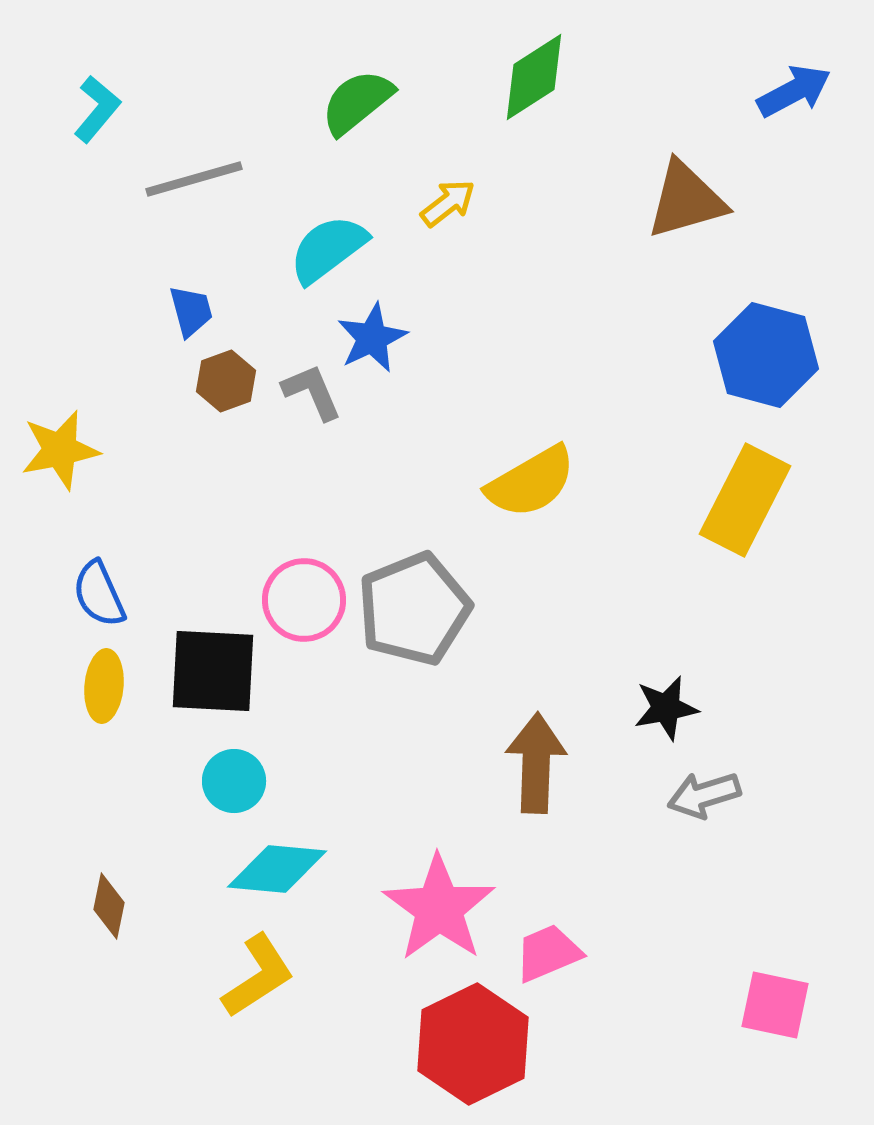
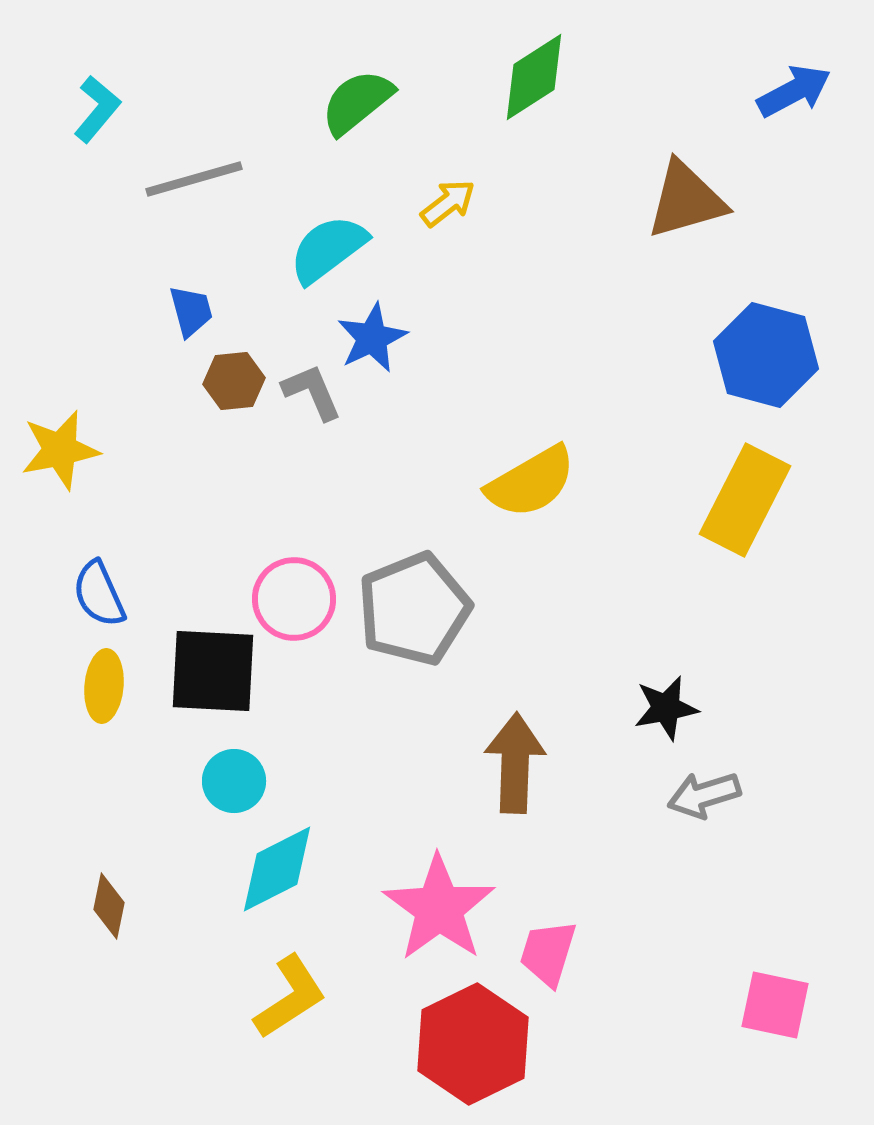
brown hexagon: moved 8 px right; rotated 14 degrees clockwise
pink circle: moved 10 px left, 1 px up
brown arrow: moved 21 px left
cyan diamond: rotated 32 degrees counterclockwise
pink trapezoid: rotated 50 degrees counterclockwise
yellow L-shape: moved 32 px right, 21 px down
